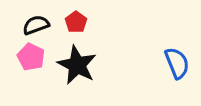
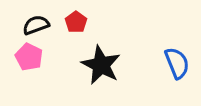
pink pentagon: moved 2 px left
black star: moved 24 px right
